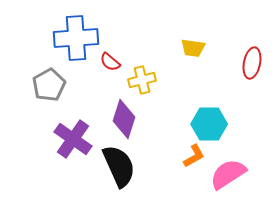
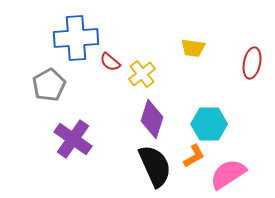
yellow cross: moved 6 px up; rotated 24 degrees counterclockwise
purple diamond: moved 28 px right
black semicircle: moved 36 px right
